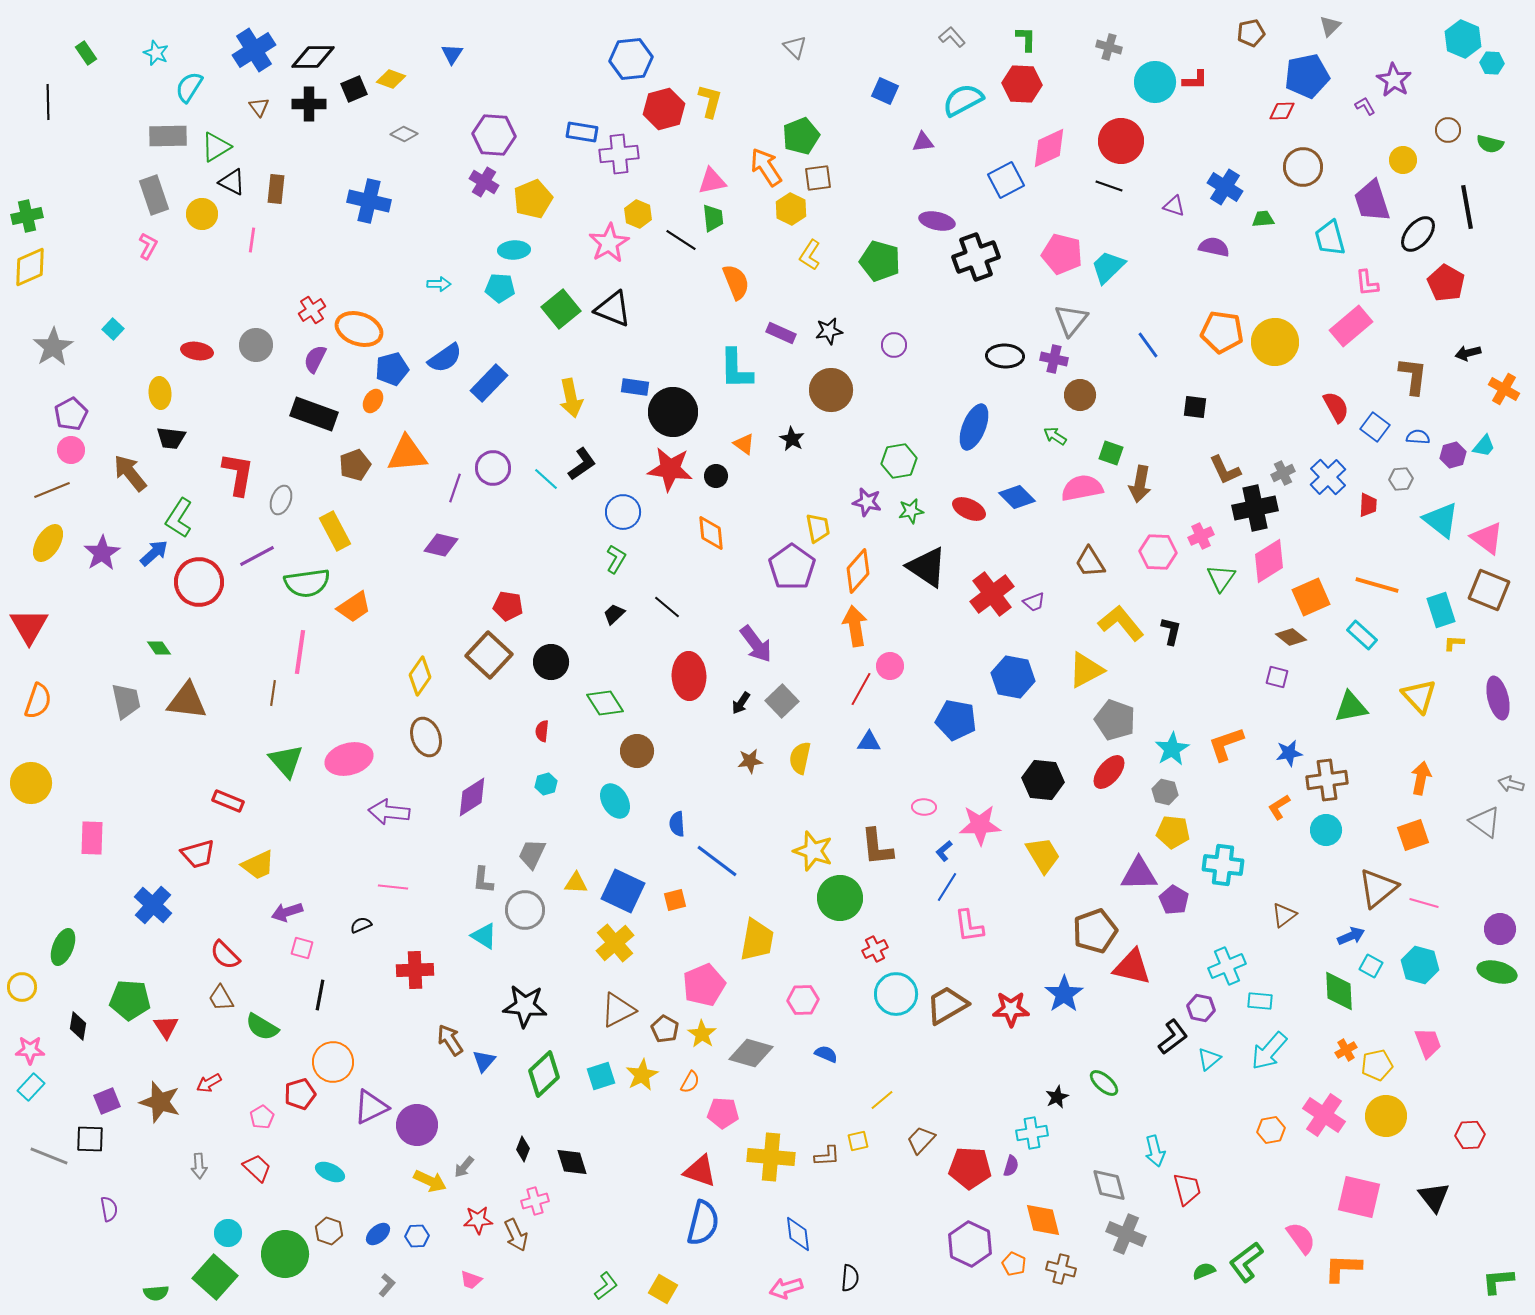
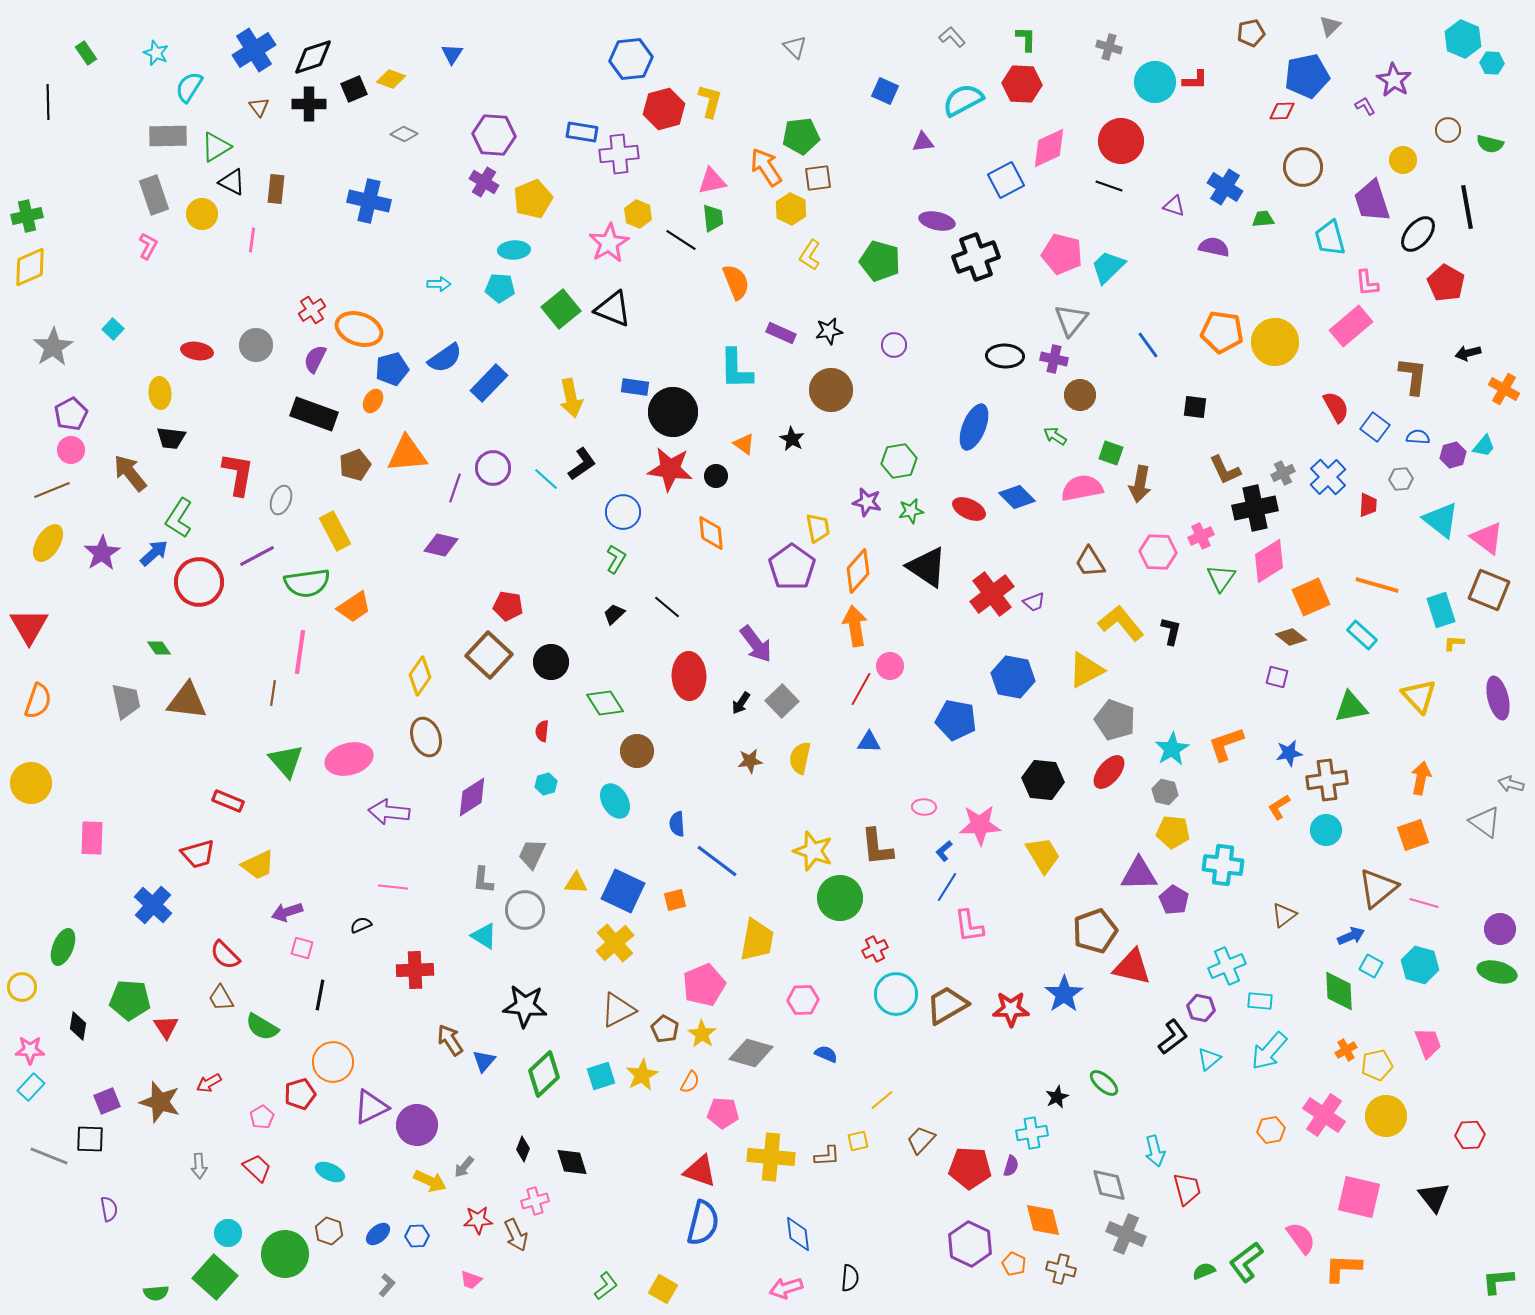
black diamond at (313, 57): rotated 18 degrees counterclockwise
green pentagon at (801, 136): rotated 15 degrees clockwise
